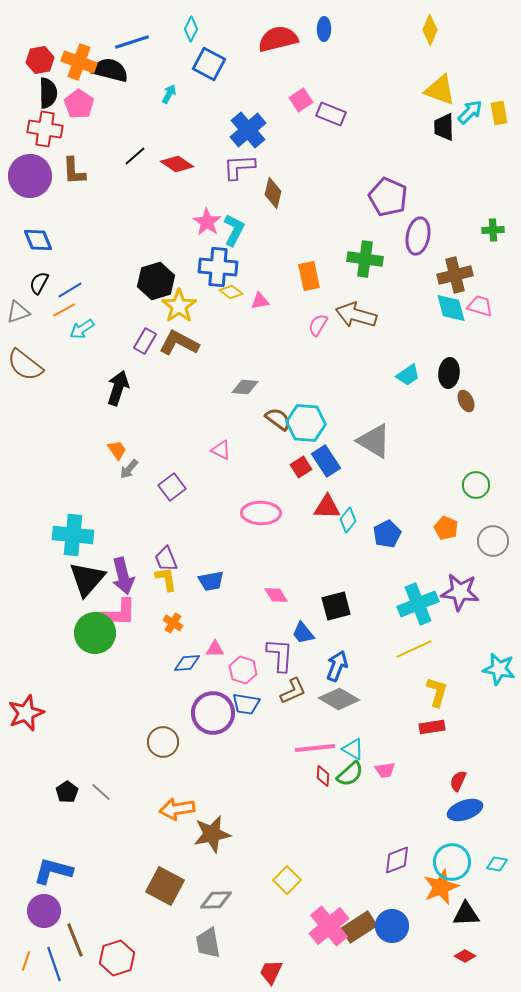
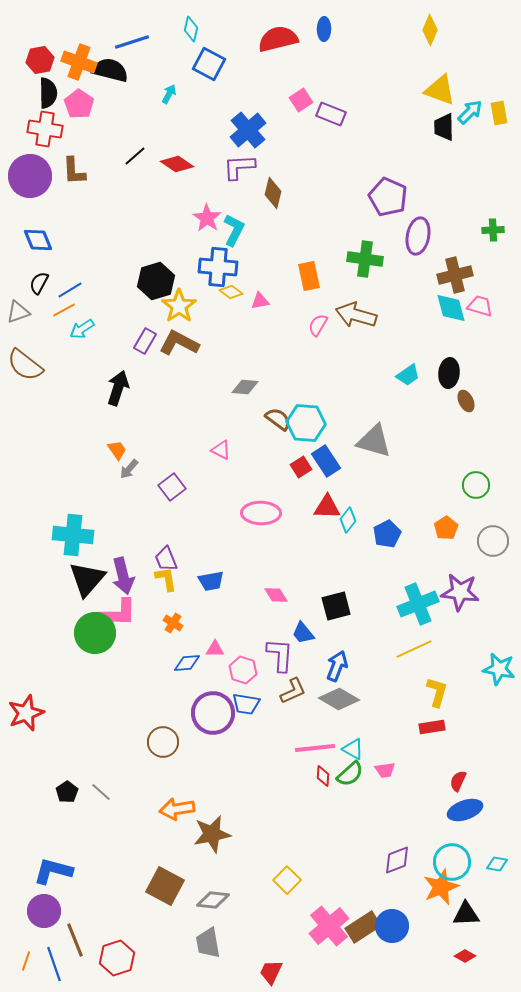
cyan diamond at (191, 29): rotated 15 degrees counterclockwise
pink star at (207, 222): moved 4 px up
gray triangle at (374, 441): rotated 15 degrees counterclockwise
orange pentagon at (446, 528): rotated 15 degrees clockwise
gray diamond at (216, 900): moved 3 px left; rotated 8 degrees clockwise
brown rectangle at (359, 927): moved 4 px right
